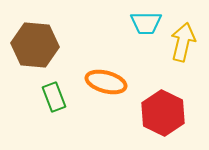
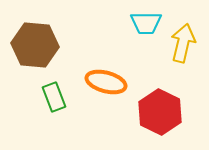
yellow arrow: moved 1 px down
red hexagon: moved 3 px left, 1 px up
